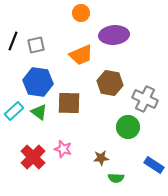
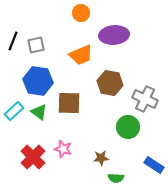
blue hexagon: moved 1 px up
